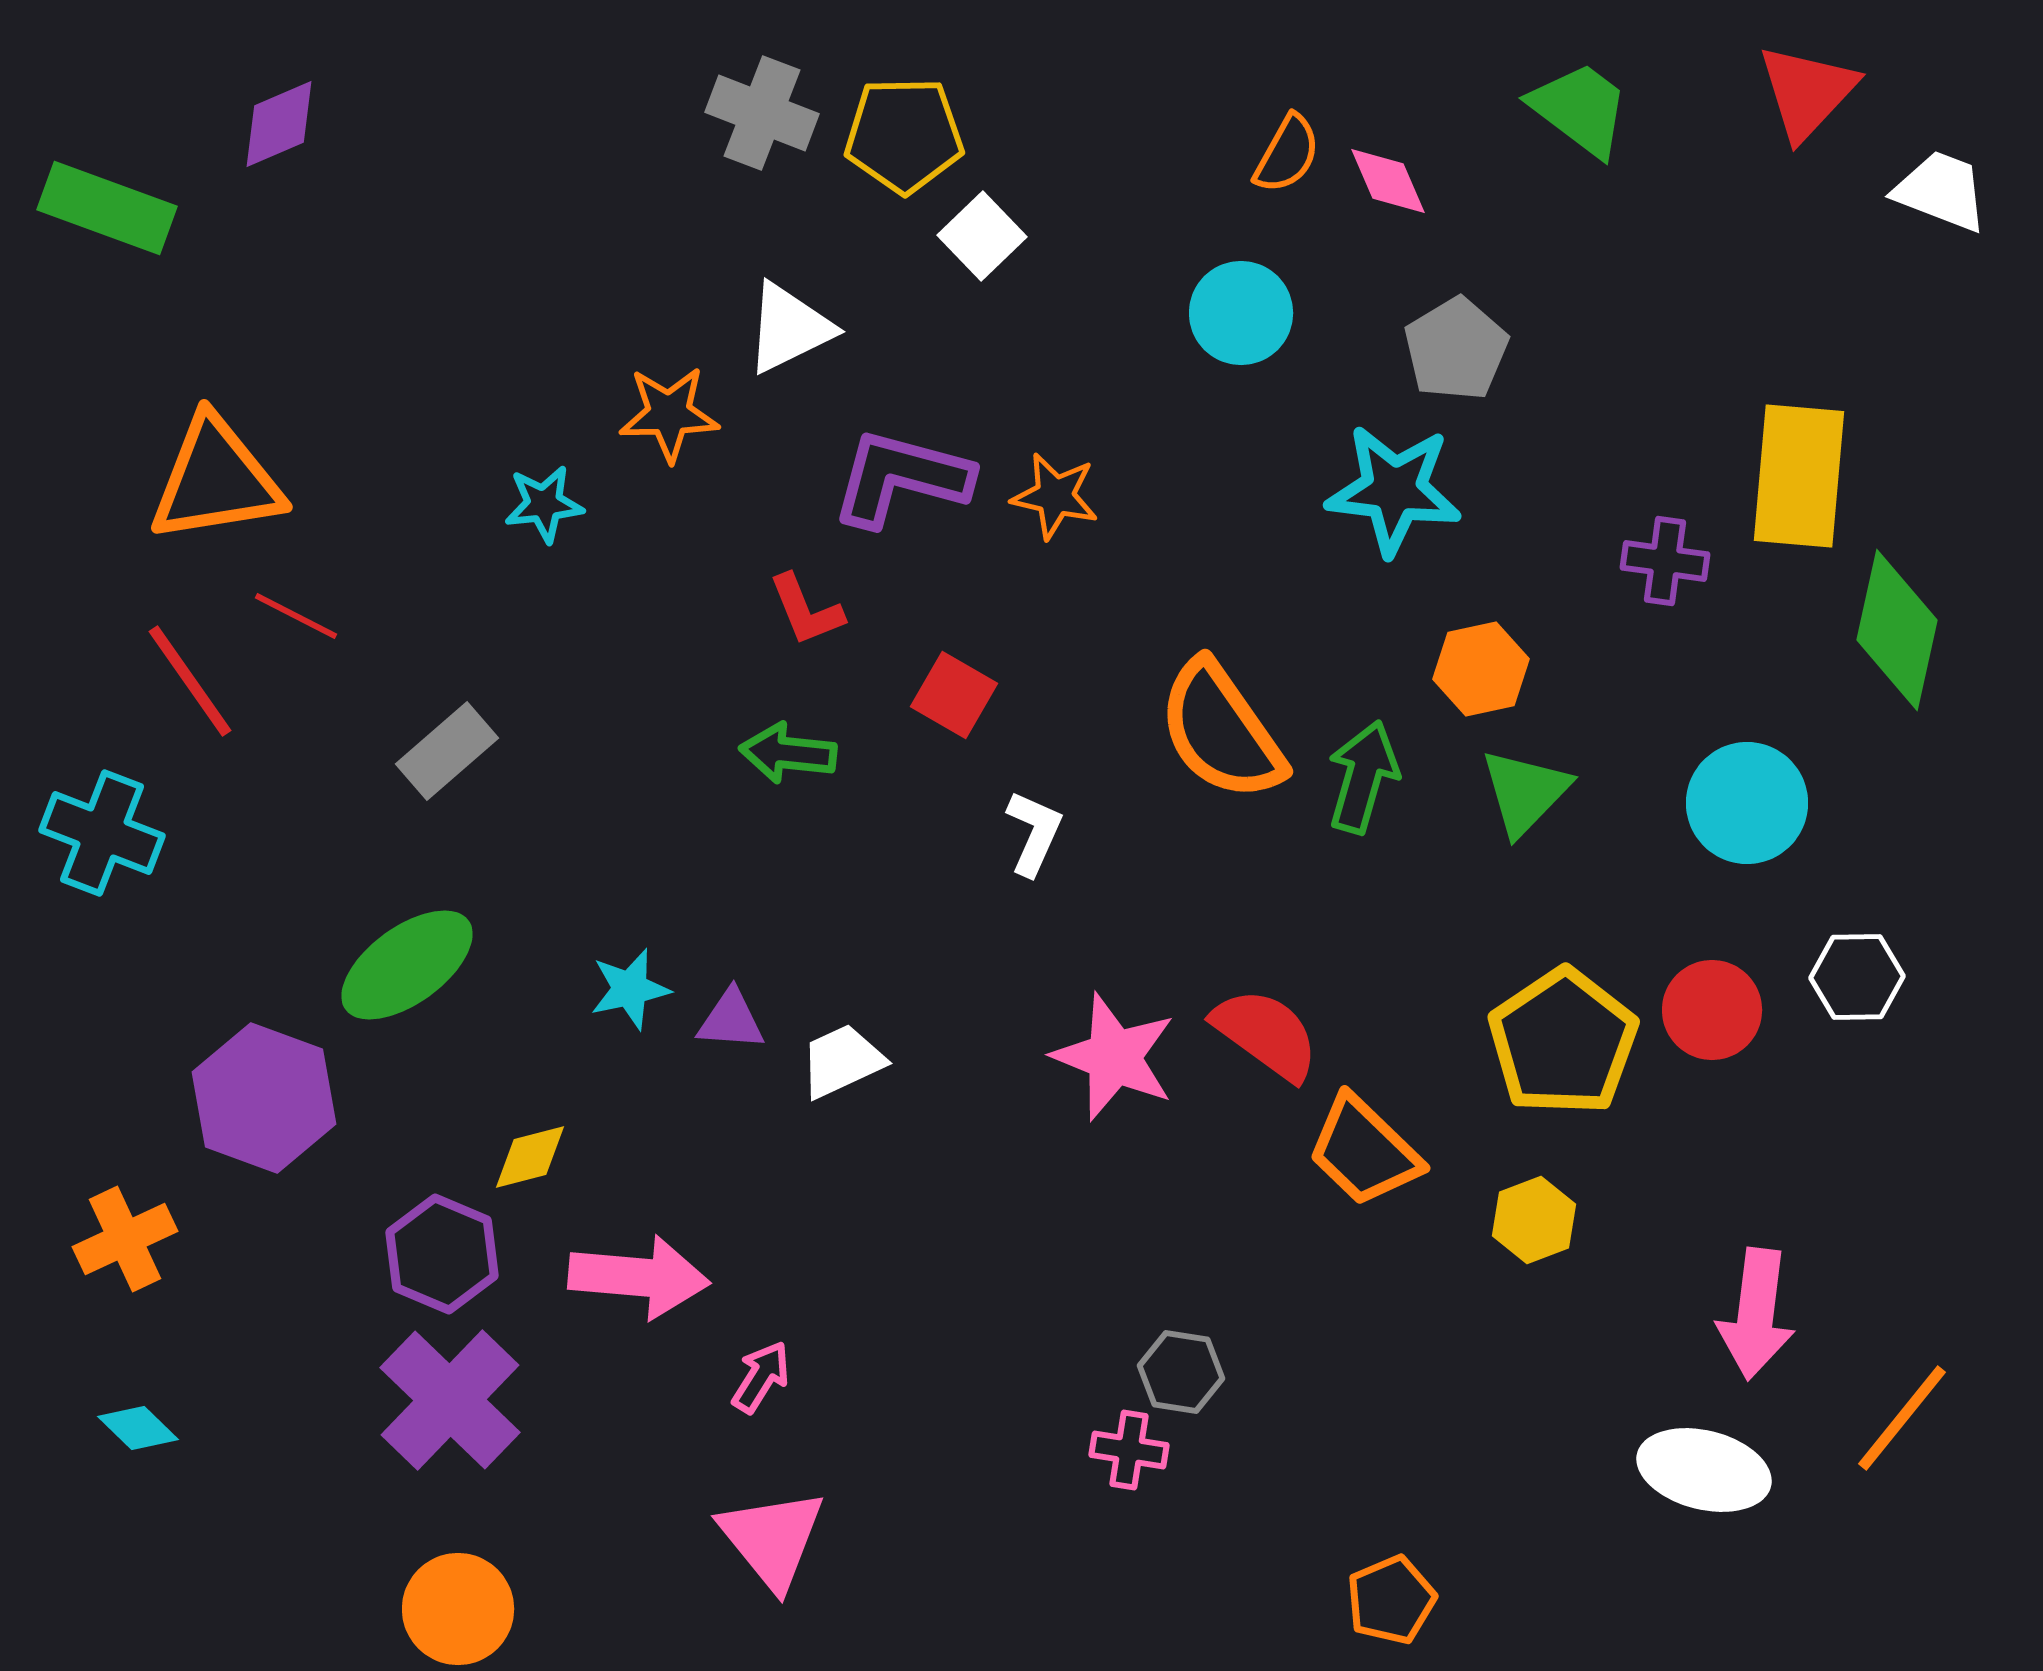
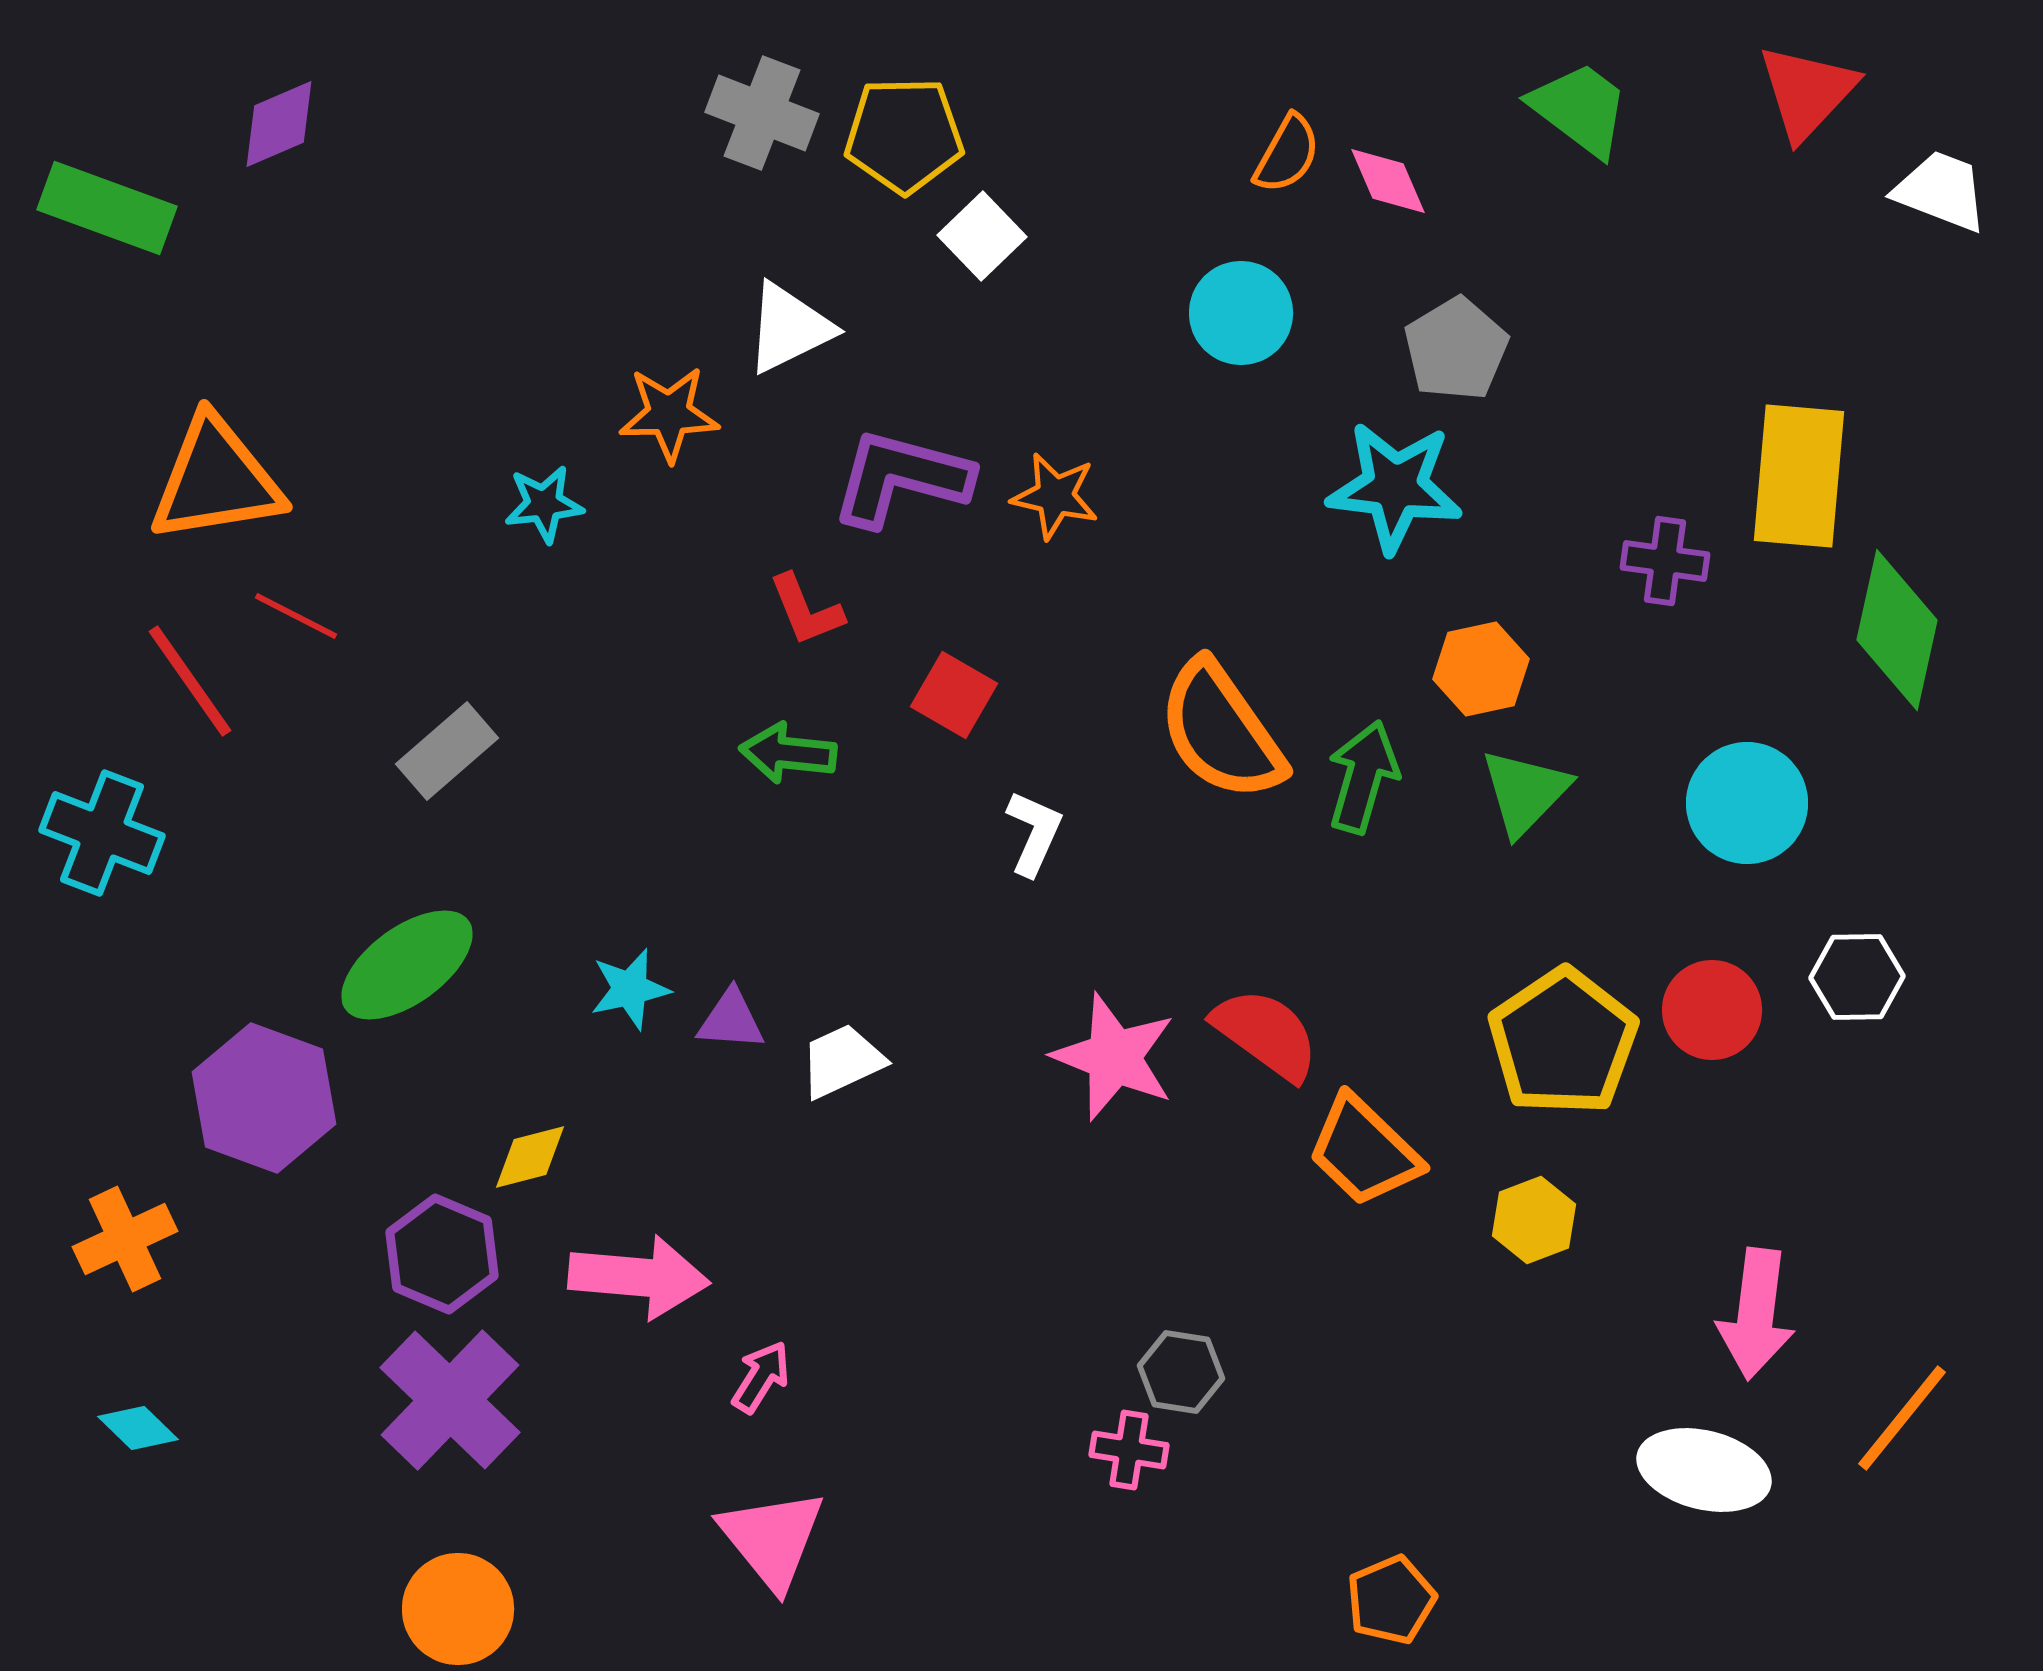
cyan star at (1394, 490): moved 1 px right, 3 px up
